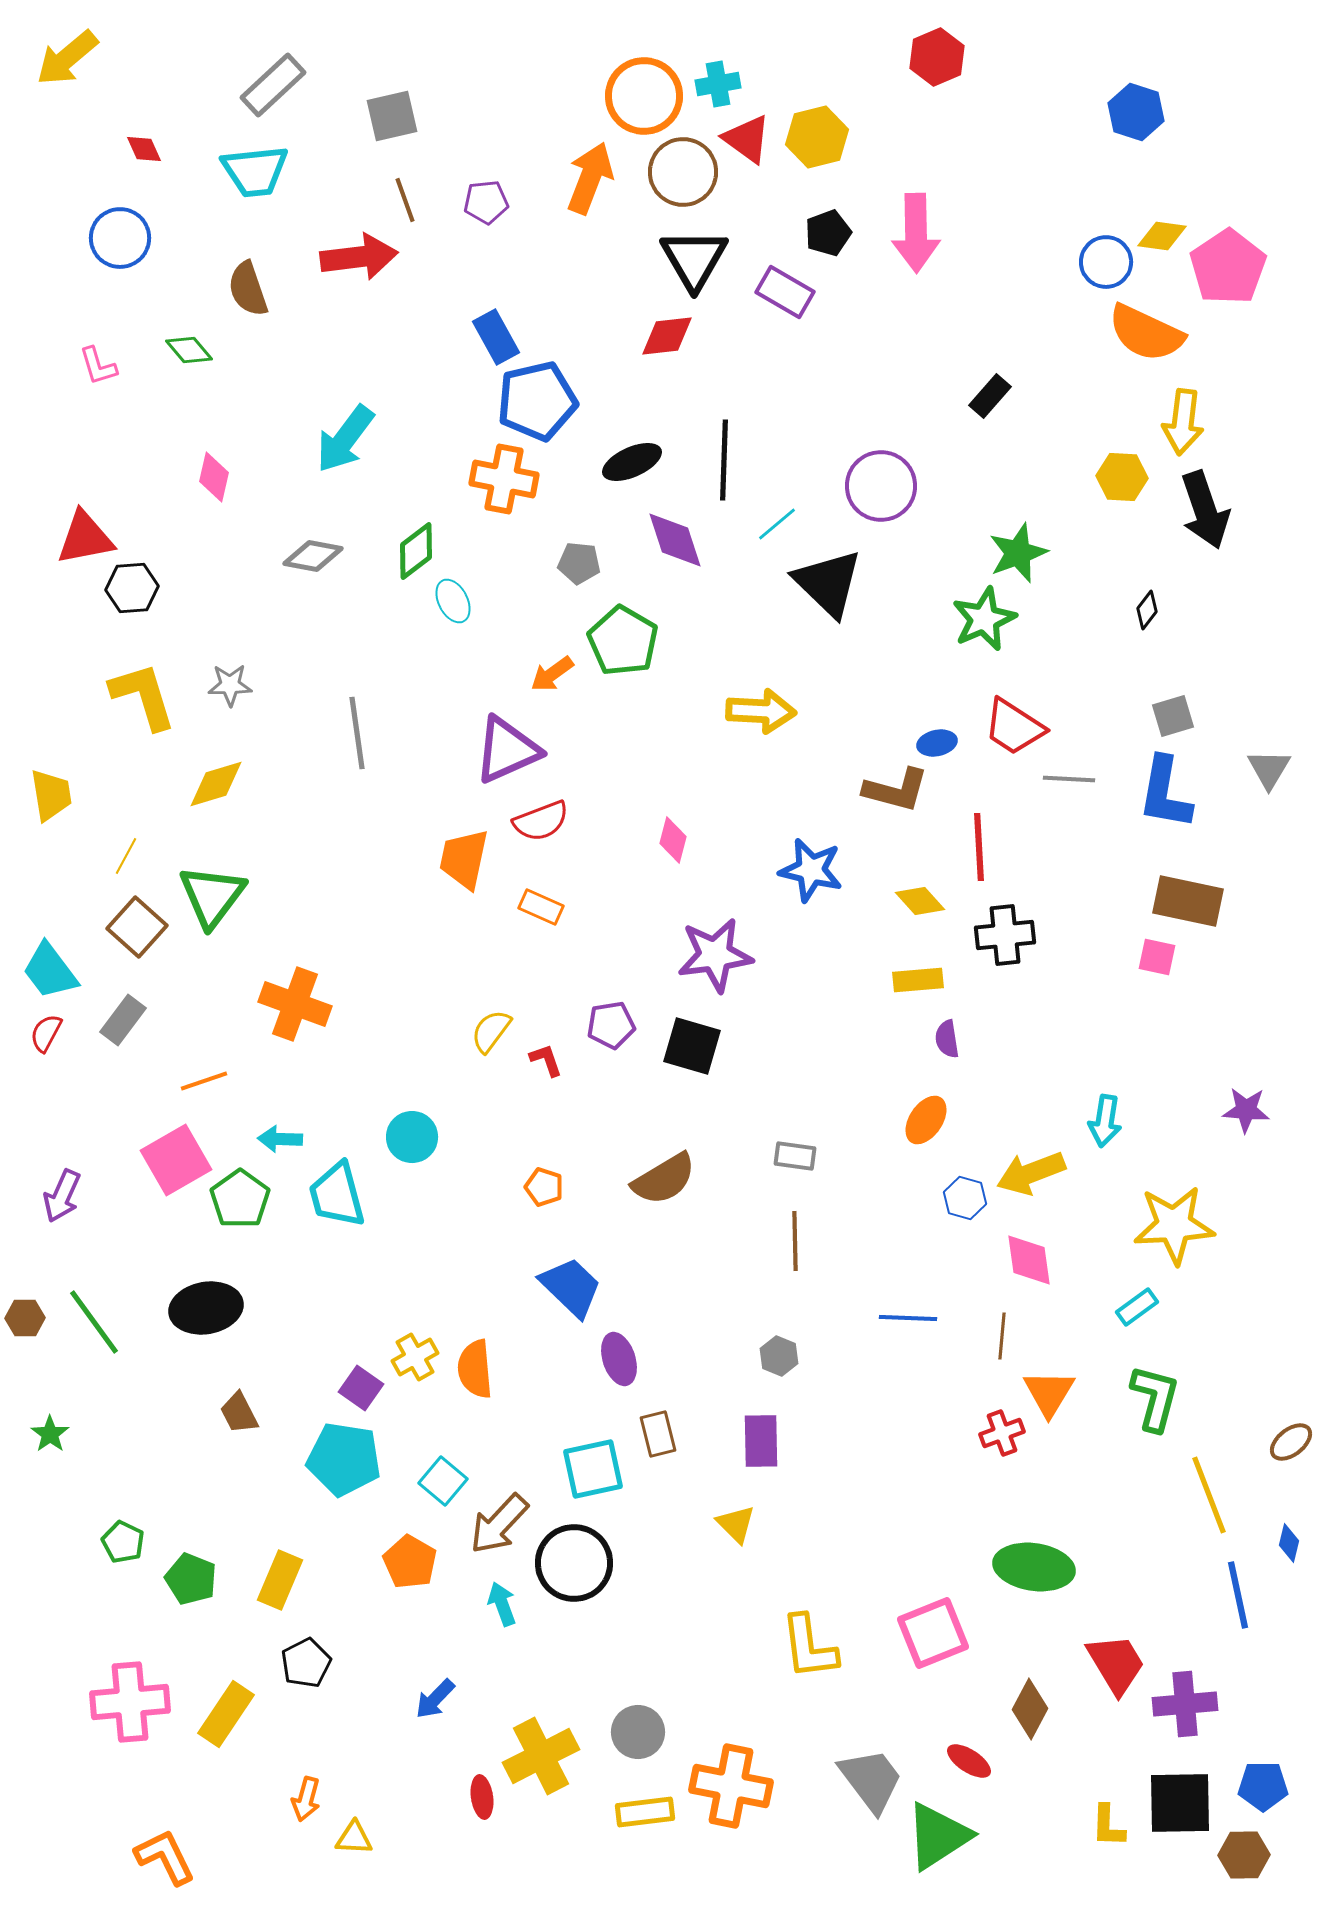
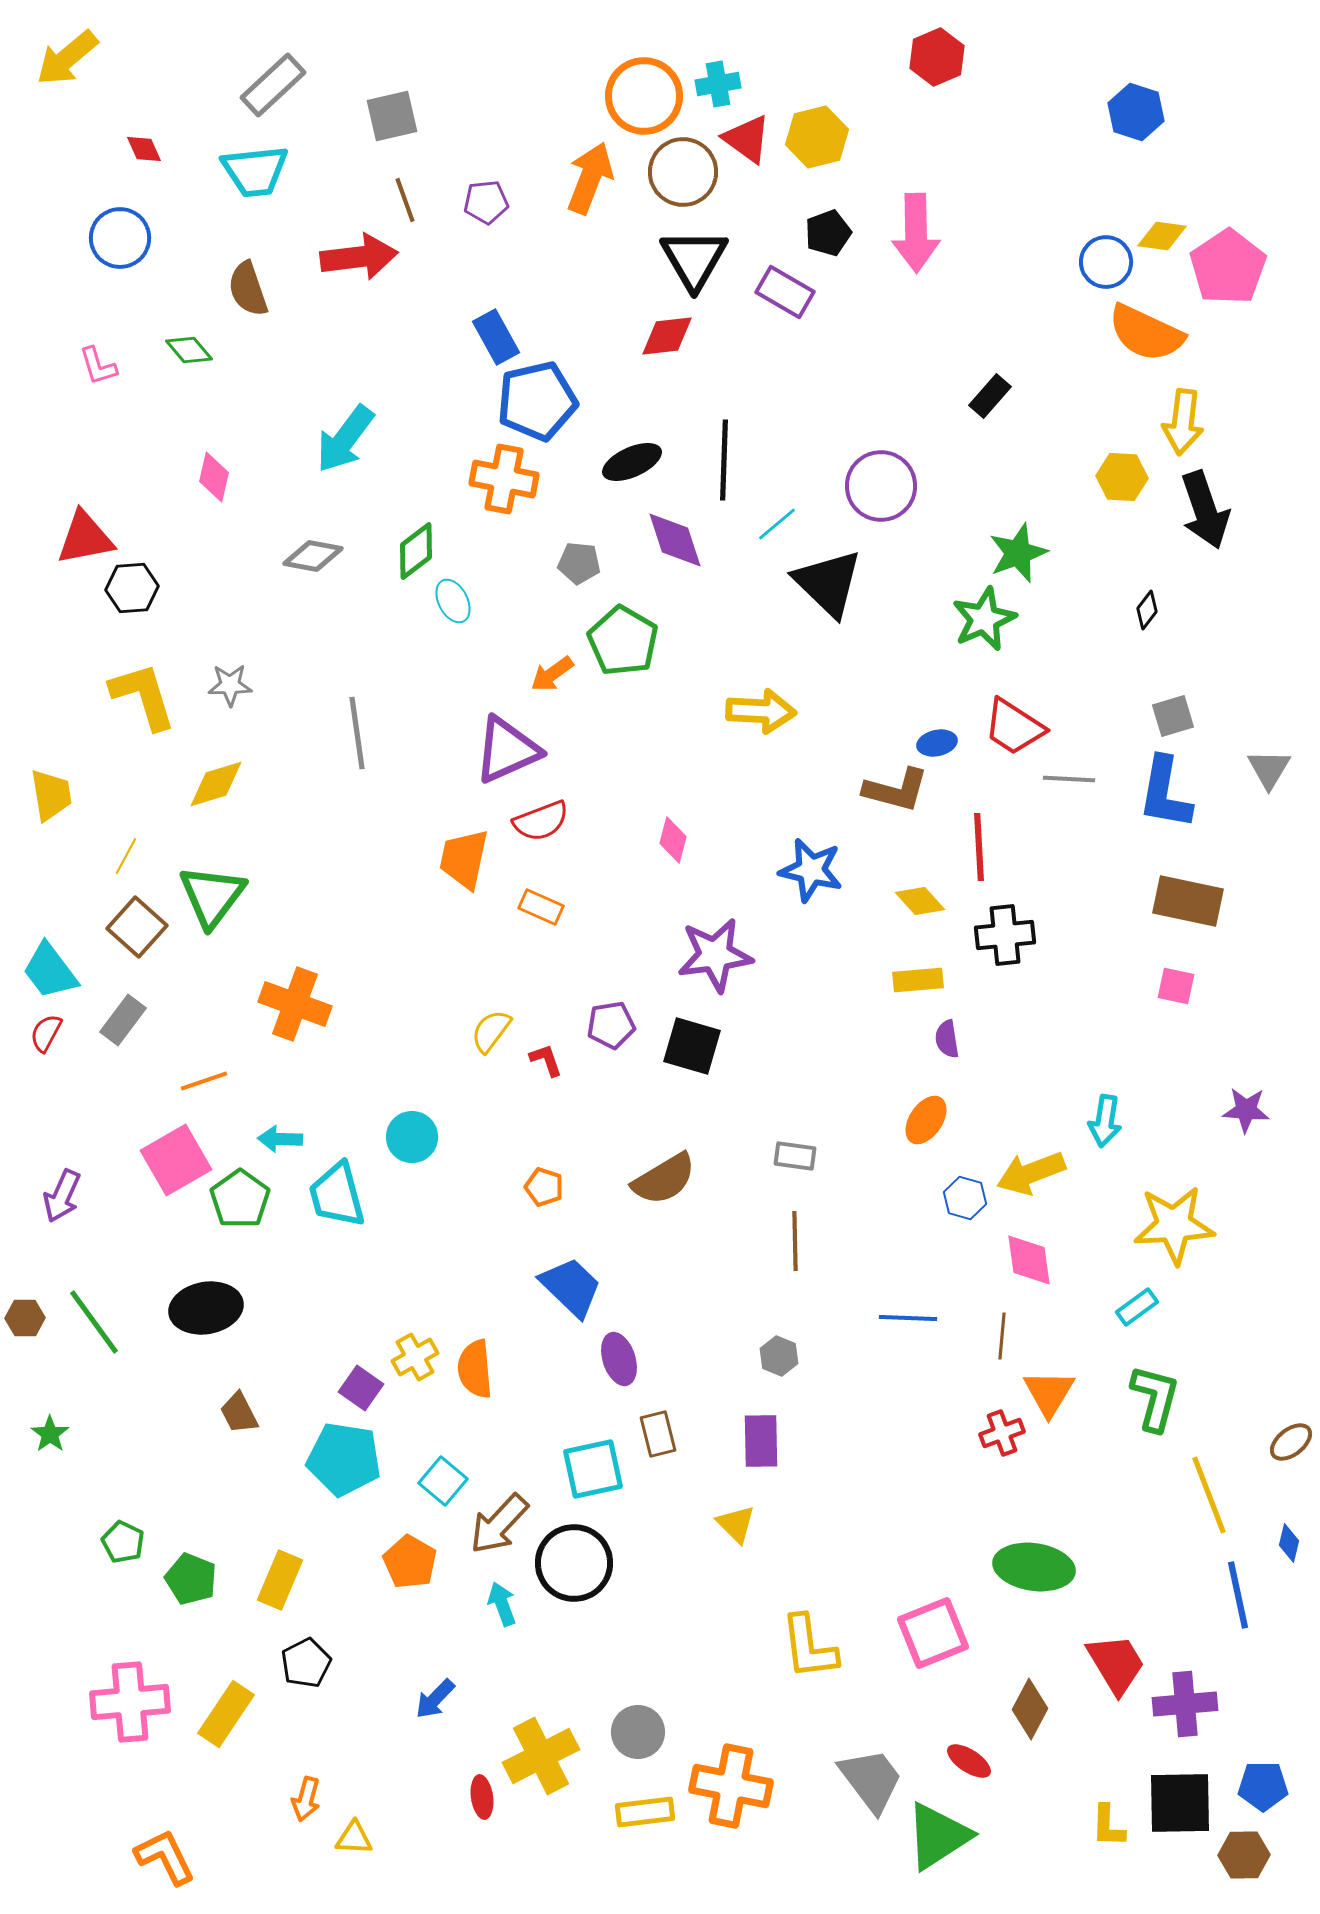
pink square at (1157, 957): moved 19 px right, 29 px down
